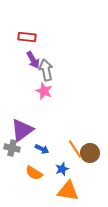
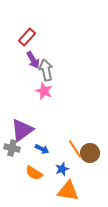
red rectangle: rotated 54 degrees counterclockwise
